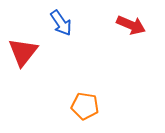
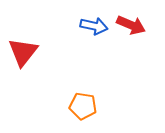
blue arrow: moved 33 px right, 3 px down; rotated 44 degrees counterclockwise
orange pentagon: moved 2 px left
